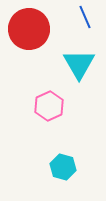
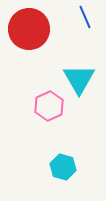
cyan triangle: moved 15 px down
